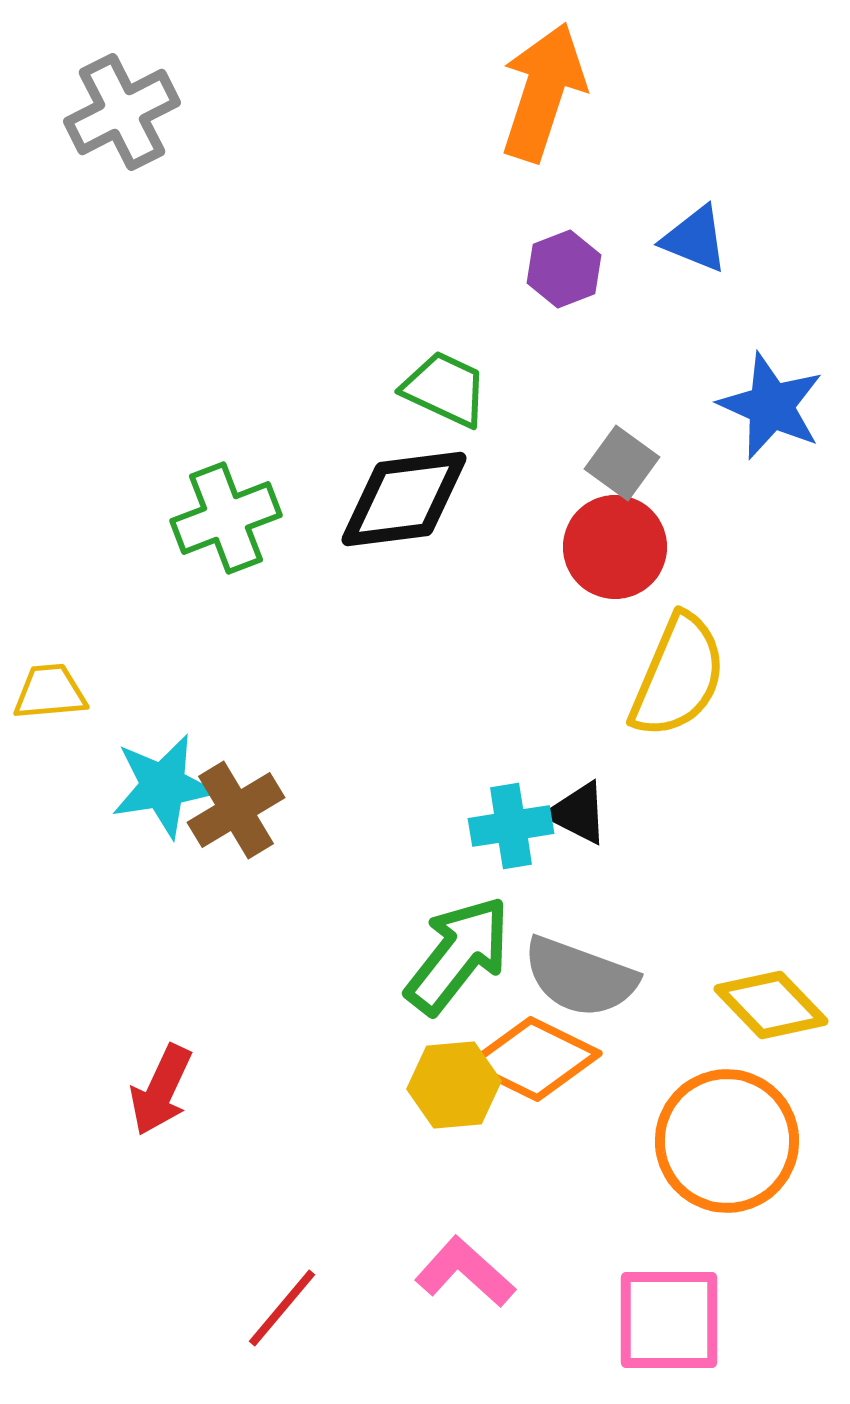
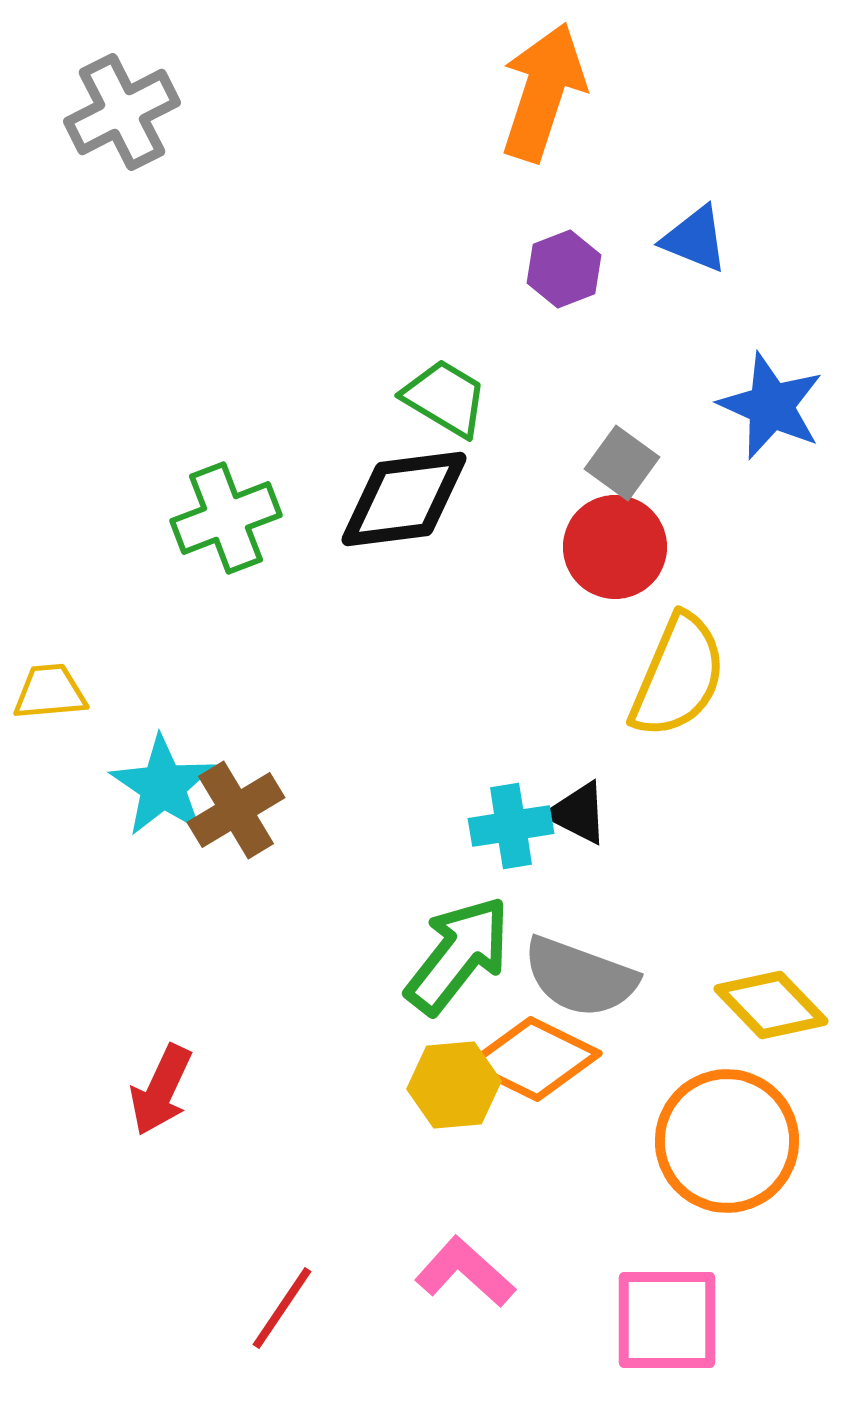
green trapezoid: moved 9 px down; rotated 6 degrees clockwise
cyan star: rotated 29 degrees counterclockwise
red line: rotated 6 degrees counterclockwise
pink square: moved 2 px left
